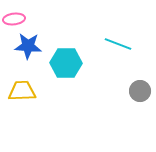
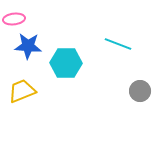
yellow trapezoid: rotated 20 degrees counterclockwise
